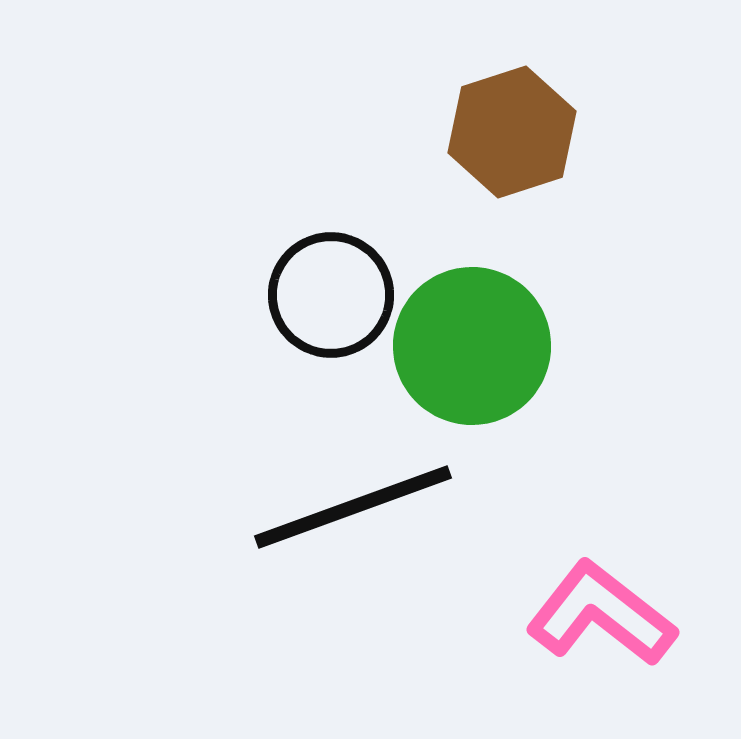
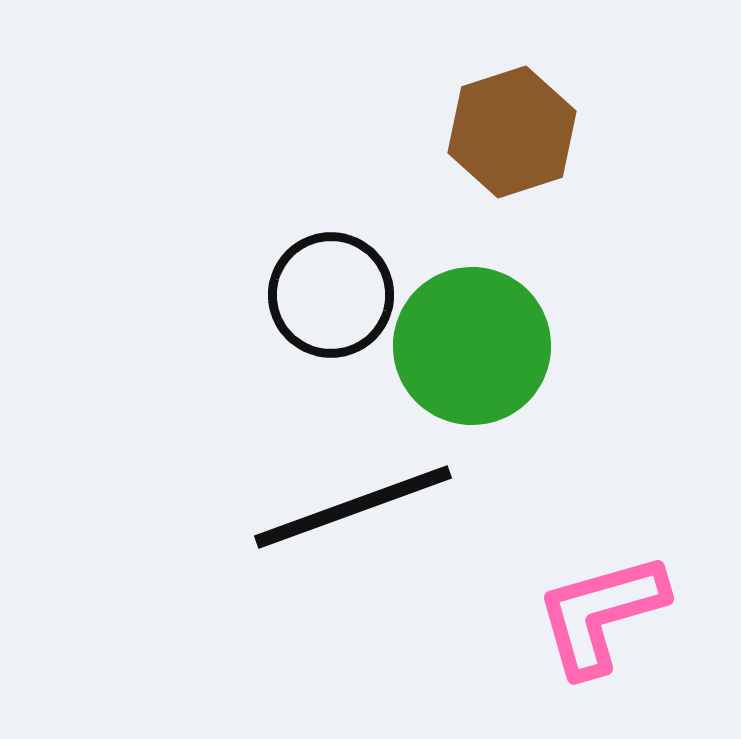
pink L-shape: rotated 54 degrees counterclockwise
